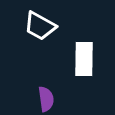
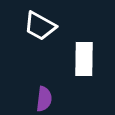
purple semicircle: moved 2 px left; rotated 15 degrees clockwise
